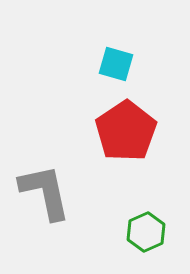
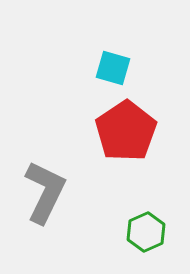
cyan square: moved 3 px left, 4 px down
gray L-shape: rotated 38 degrees clockwise
